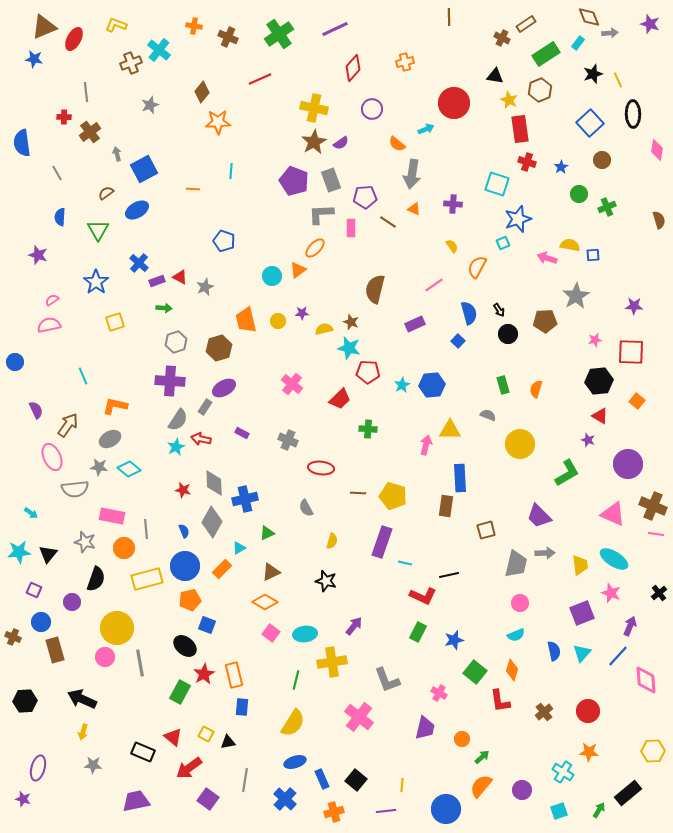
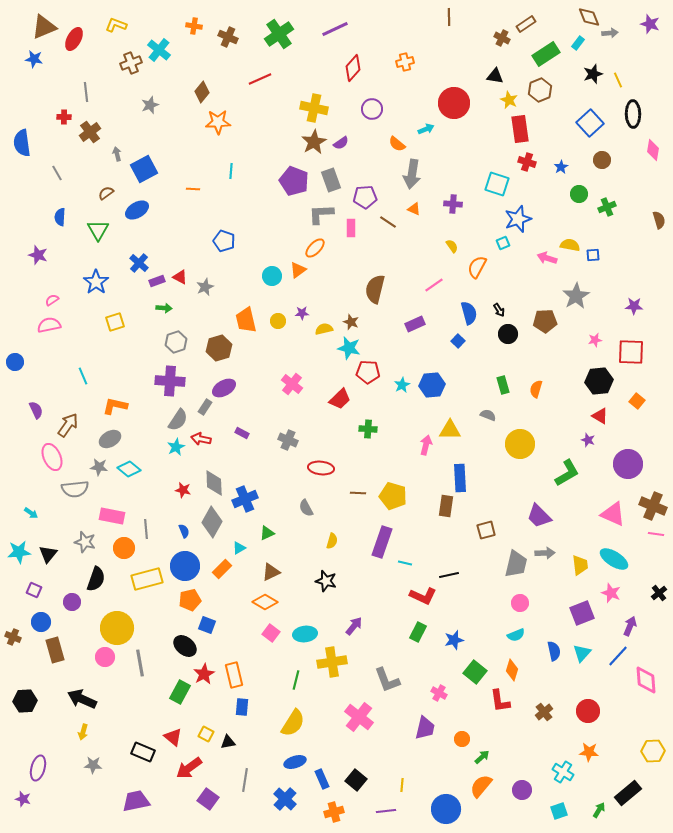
pink diamond at (657, 150): moved 4 px left
blue cross at (245, 499): rotated 10 degrees counterclockwise
